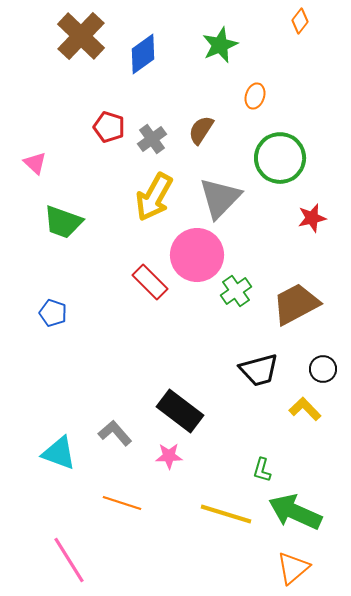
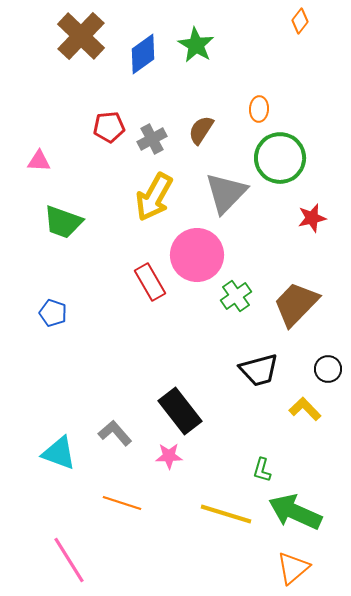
green star: moved 24 px left; rotated 18 degrees counterclockwise
orange ellipse: moved 4 px right, 13 px down; rotated 15 degrees counterclockwise
red pentagon: rotated 24 degrees counterclockwise
gray cross: rotated 8 degrees clockwise
pink triangle: moved 4 px right, 2 px up; rotated 40 degrees counterclockwise
gray triangle: moved 6 px right, 5 px up
red rectangle: rotated 15 degrees clockwise
green cross: moved 5 px down
brown trapezoid: rotated 18 degrees counterclockwise
black circle: moved 5 px right
black rectangle: rotated 15 degrees clockwise
